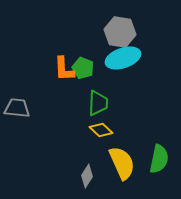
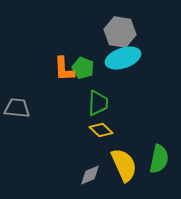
yellow semicircle: moved 2 px right, 2 px down
gray diamond: moved 3 px right, 1 px up; rotated 35 degrees clockwise
